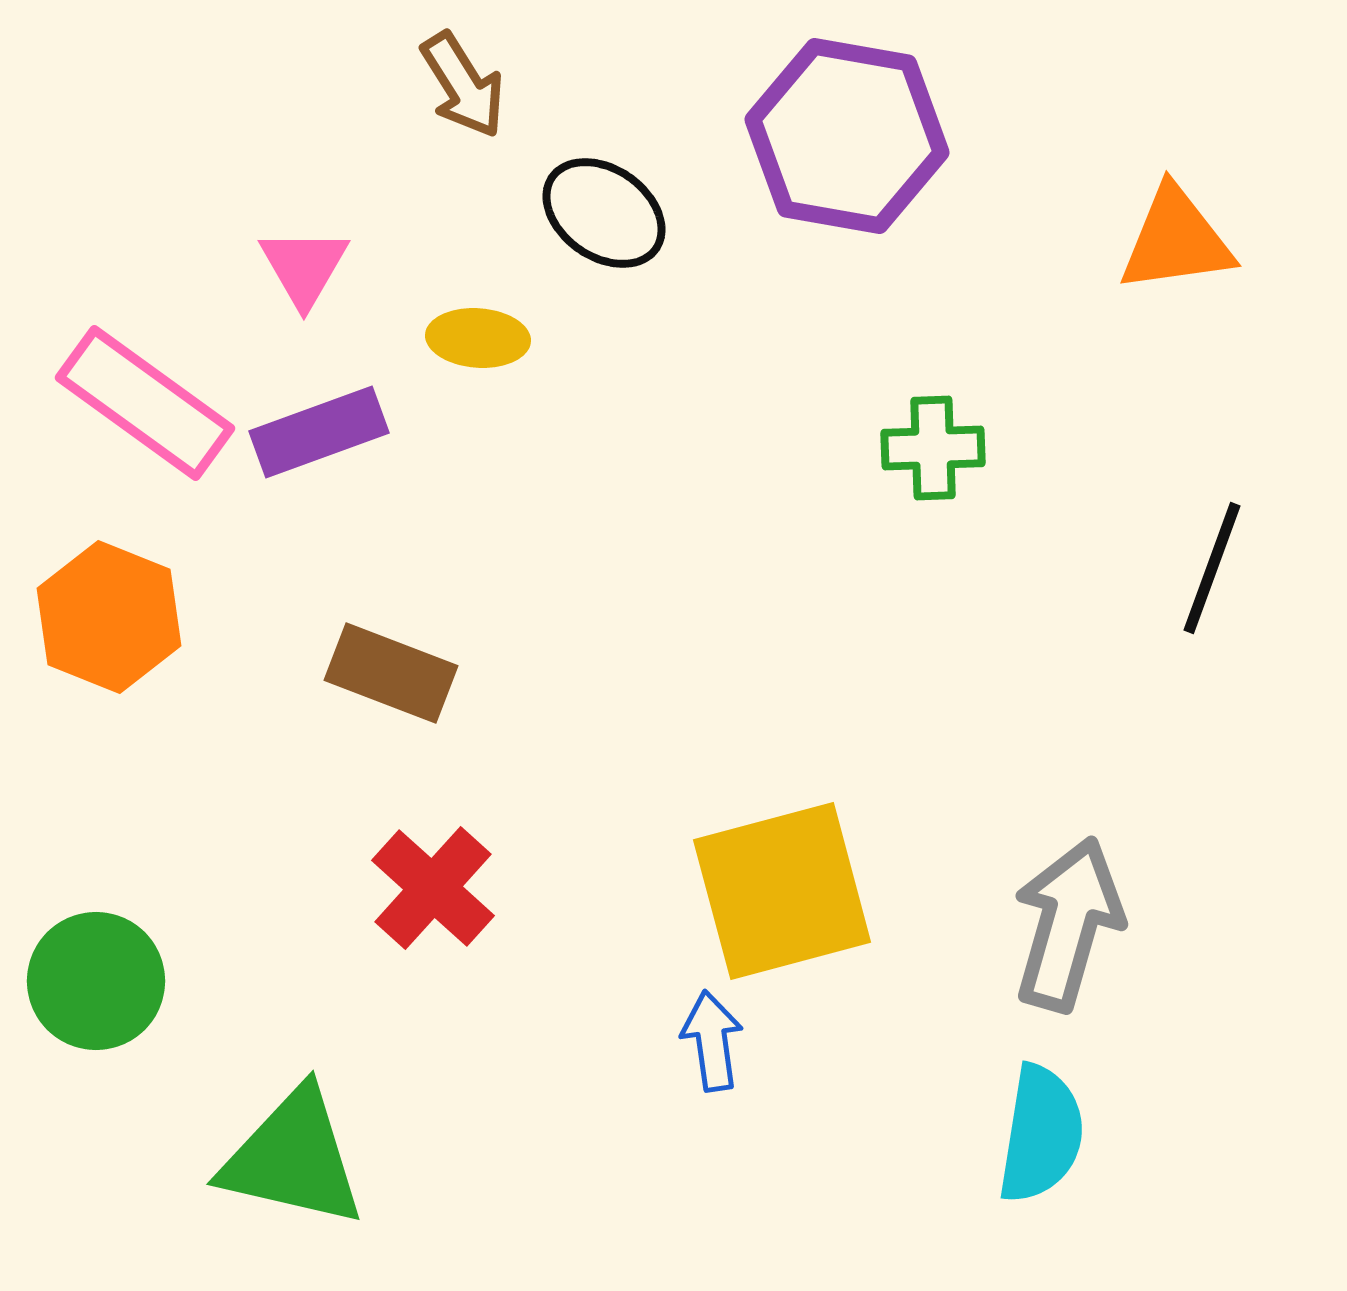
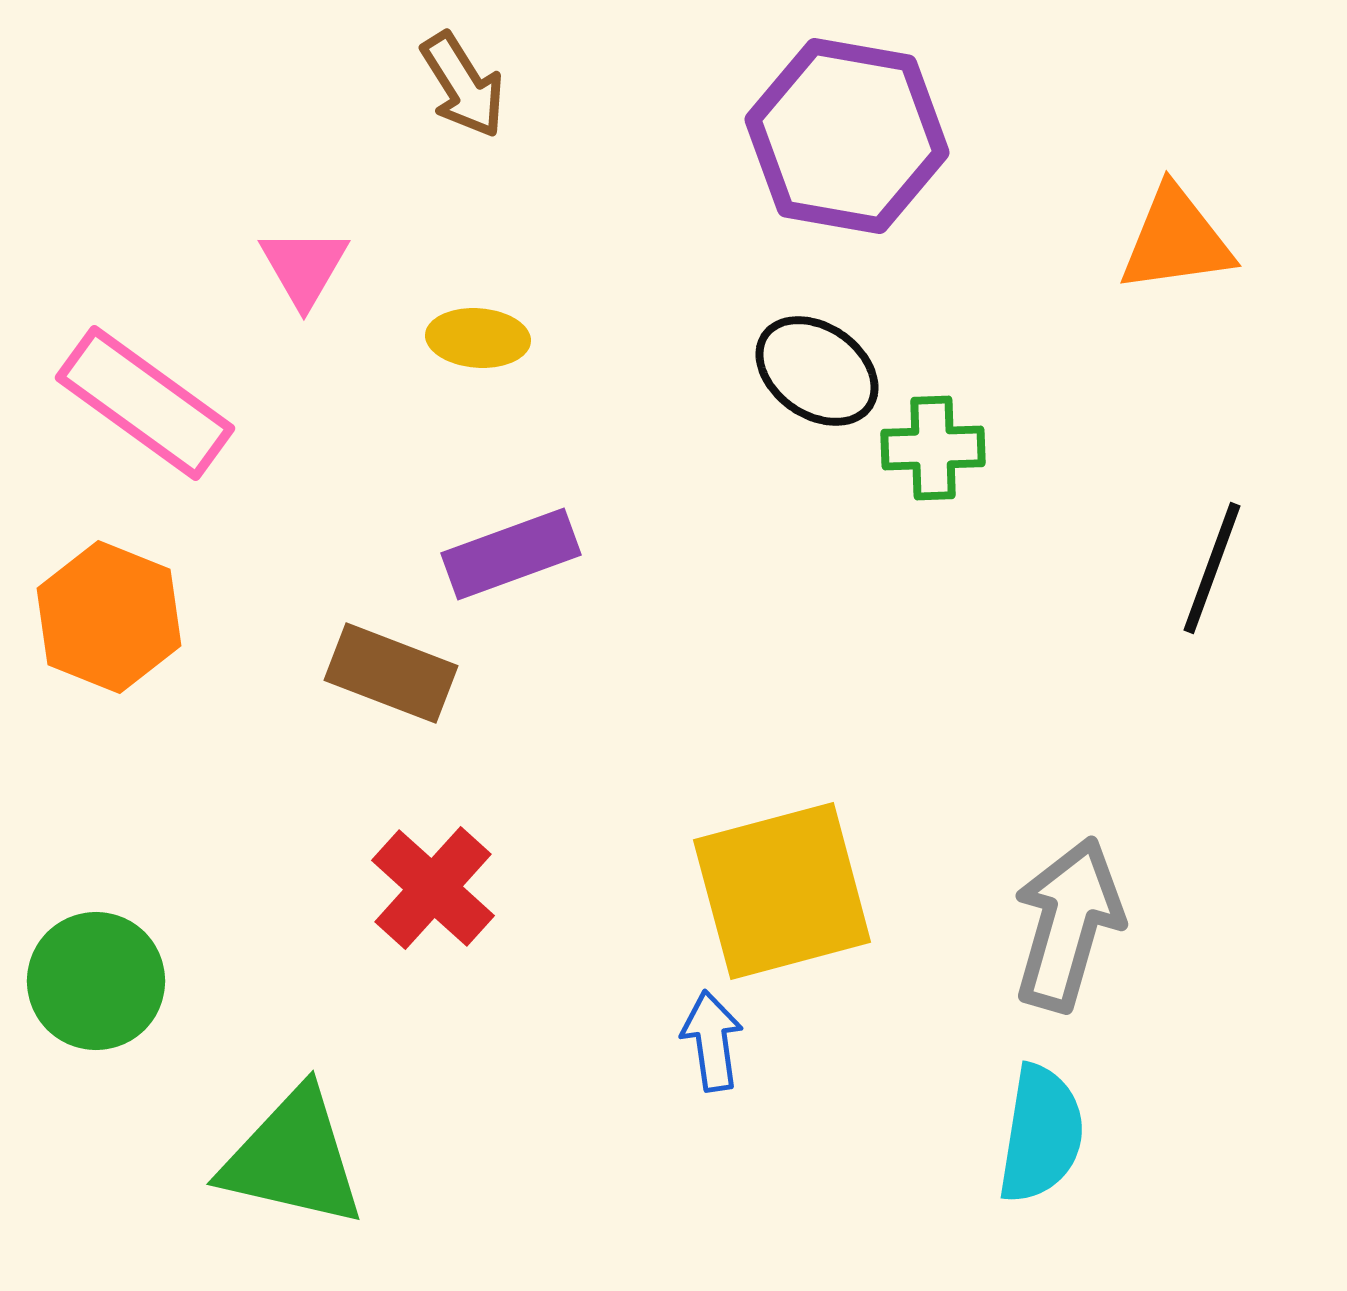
black ellipse: moved 213 px right, 158 px down
purple rectangle: moved 192 px right, 122 px down
